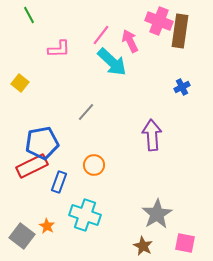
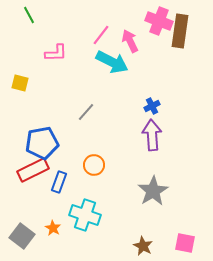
pink L-shape: moved 3 px left, 4 px down
cyan arrow: rotated 16 degrees counterclockwise
yellow square: rotated 24 degrees counterclockwise
blue cross: moved 30 px left, 19 px down
red rectangle: moved 1 px right, 4 px down
gray star: moved 4 px left, 23 px up
orange star: moved 6 px right, 2 px down
